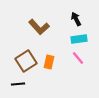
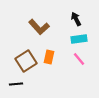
pink line: moved 1 px right, 1 px down
orange rectangle: moved 5 px up
black line: moved 2 px left
